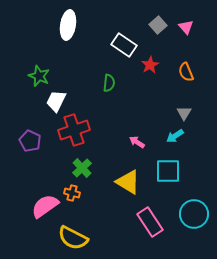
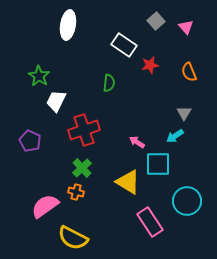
gray square: moved 2 px left, 4 px up
red star: rotated 18 degrees clockwise
orange semicircle: moved 3 px right
green star: rotated 10 degrees clockwise
red cross: moved 10 px right
cyan square: moved 10 px left, 7 px up
orange cross: moved 4 px right, 1 px up
cyan circle: moved 7 px left, 13 px up
